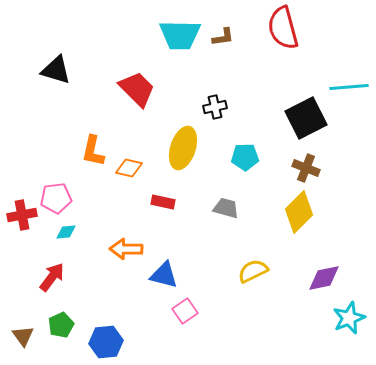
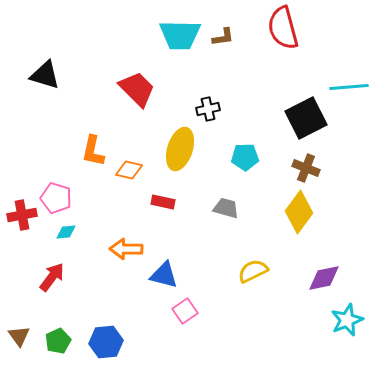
black triangle: moved 11 px left, 5 px down
black cross: moved 7 px left, 2 px down
yellow ellipse: moved 3 px left, 1 px down
orange diamond: moved 2 px down
pink pentagon: rotated 24 degrees clockwise
yellow diamond: rotated 9 degrees counterclockwise
cyan star: moved 2 px left, 2 px down
green pentagon: moved 3 px left, 16 px down
brown triangle: moved 4 px left
